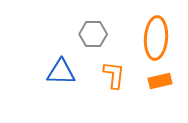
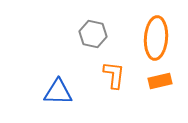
gray hexagon: rotated 12 degrees clockwise
blue triangle: moved 3 px left, 20 px down
